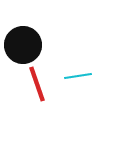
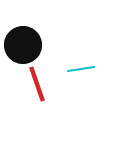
cyan line: moved 3 px right, 7 px up
